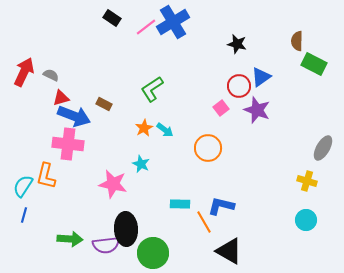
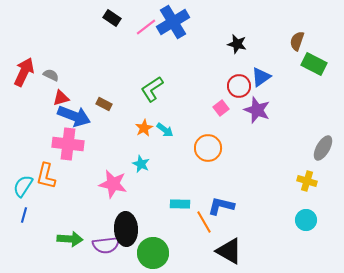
brown semicircle: rotated 18 degrees clockwise
